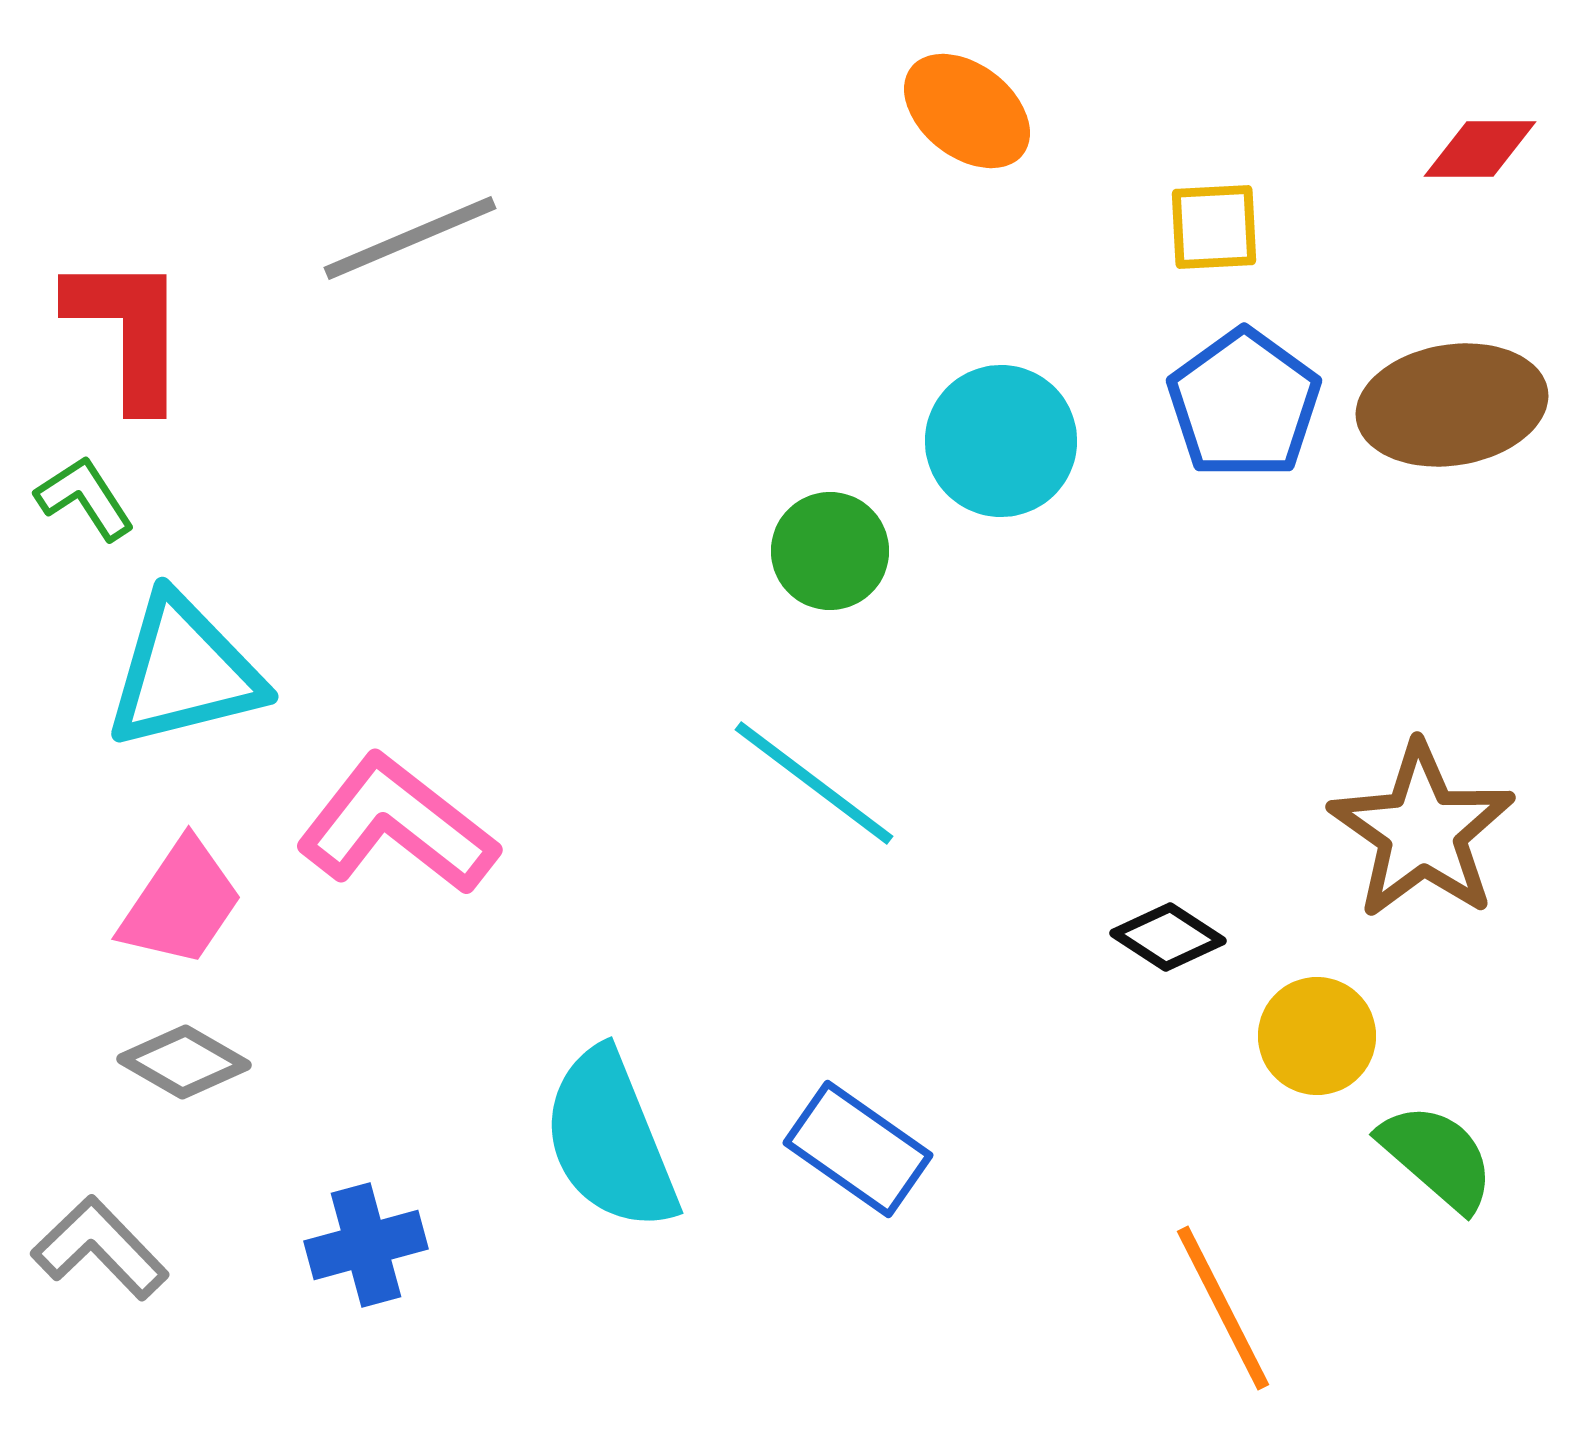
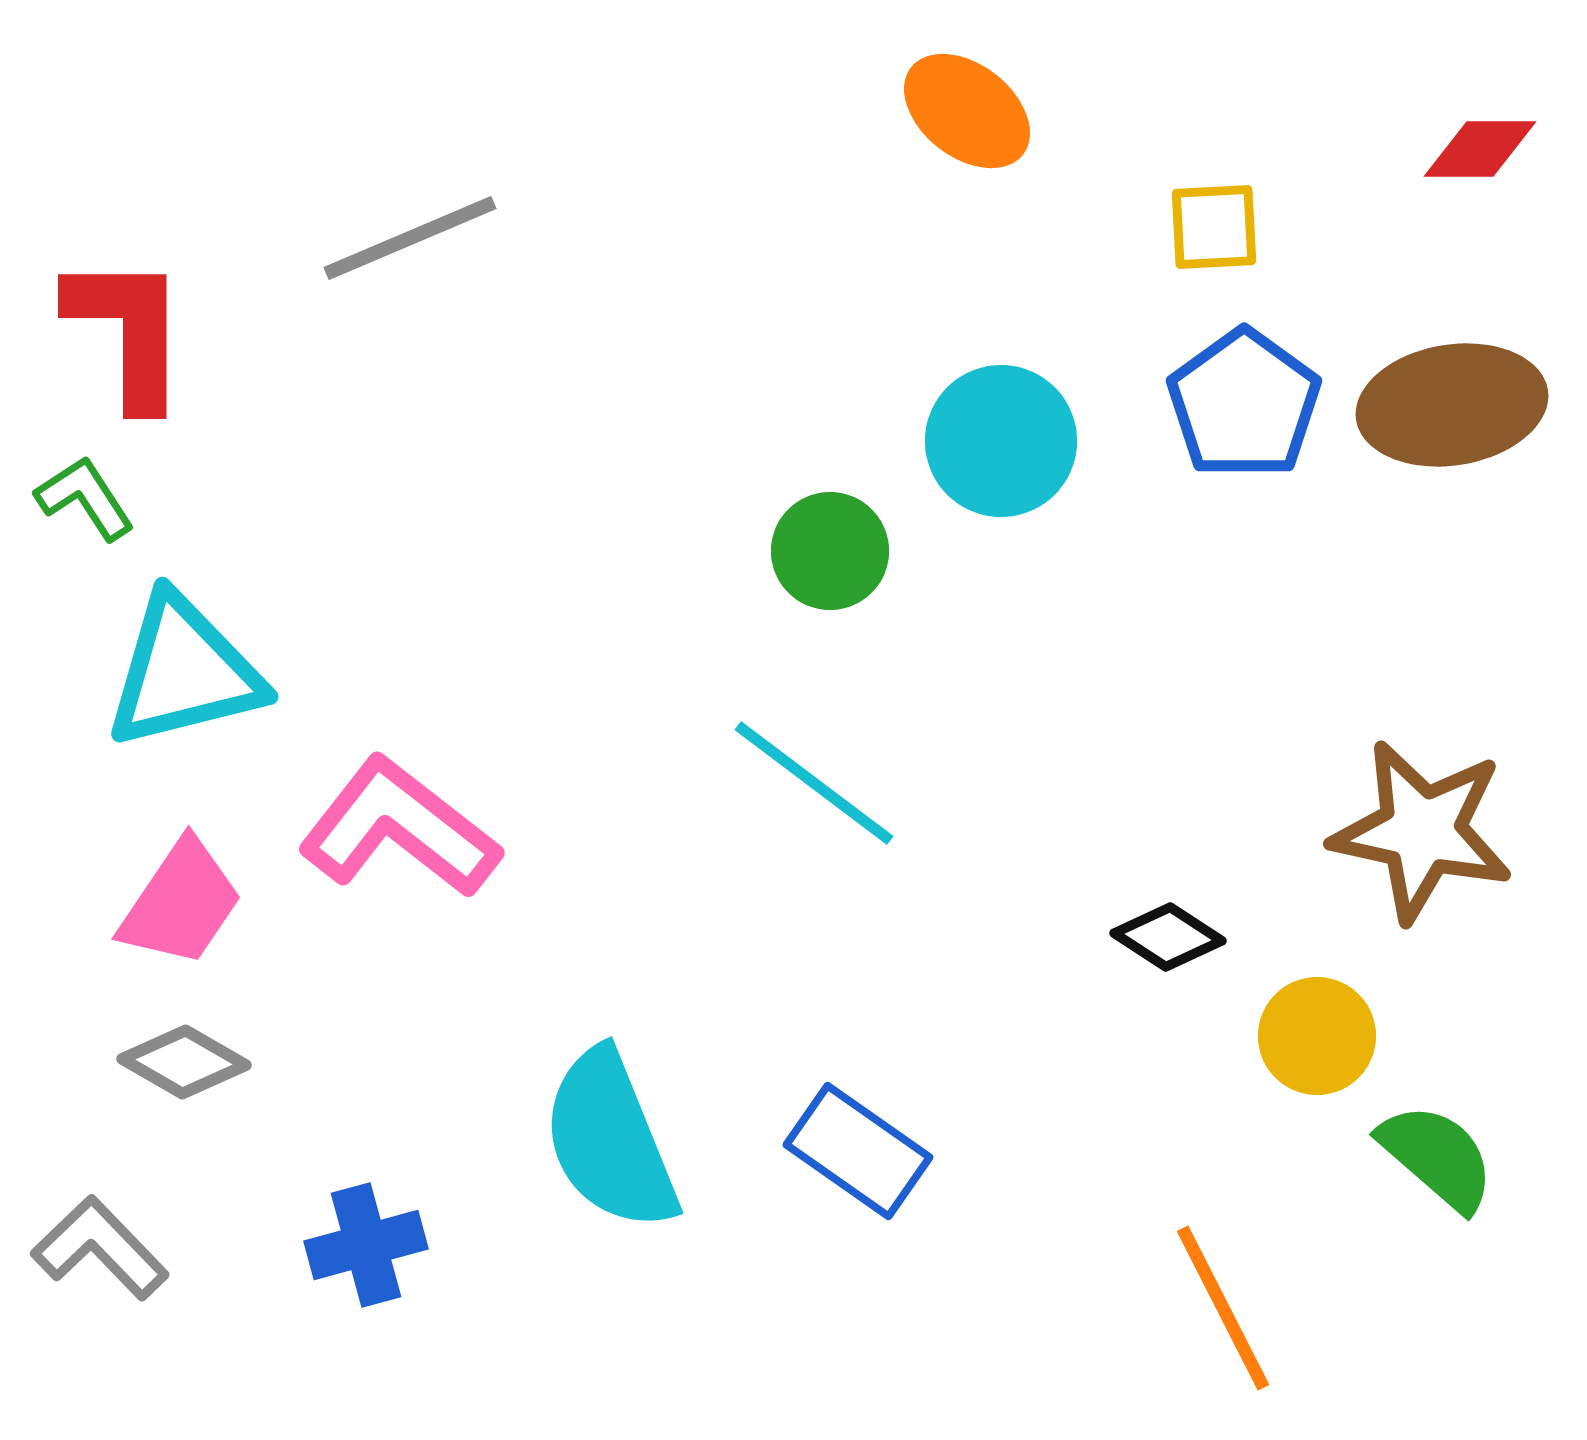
pink L-shape: moved 2 px right, 3 px down
brown star: rotated 23 degrees counterclockwise
blue rectangle: moved 2 px down
